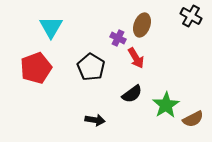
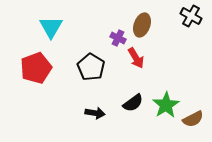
black semicircle: moved 1 px right, 9 px down
black arrow: moved 7 px up
